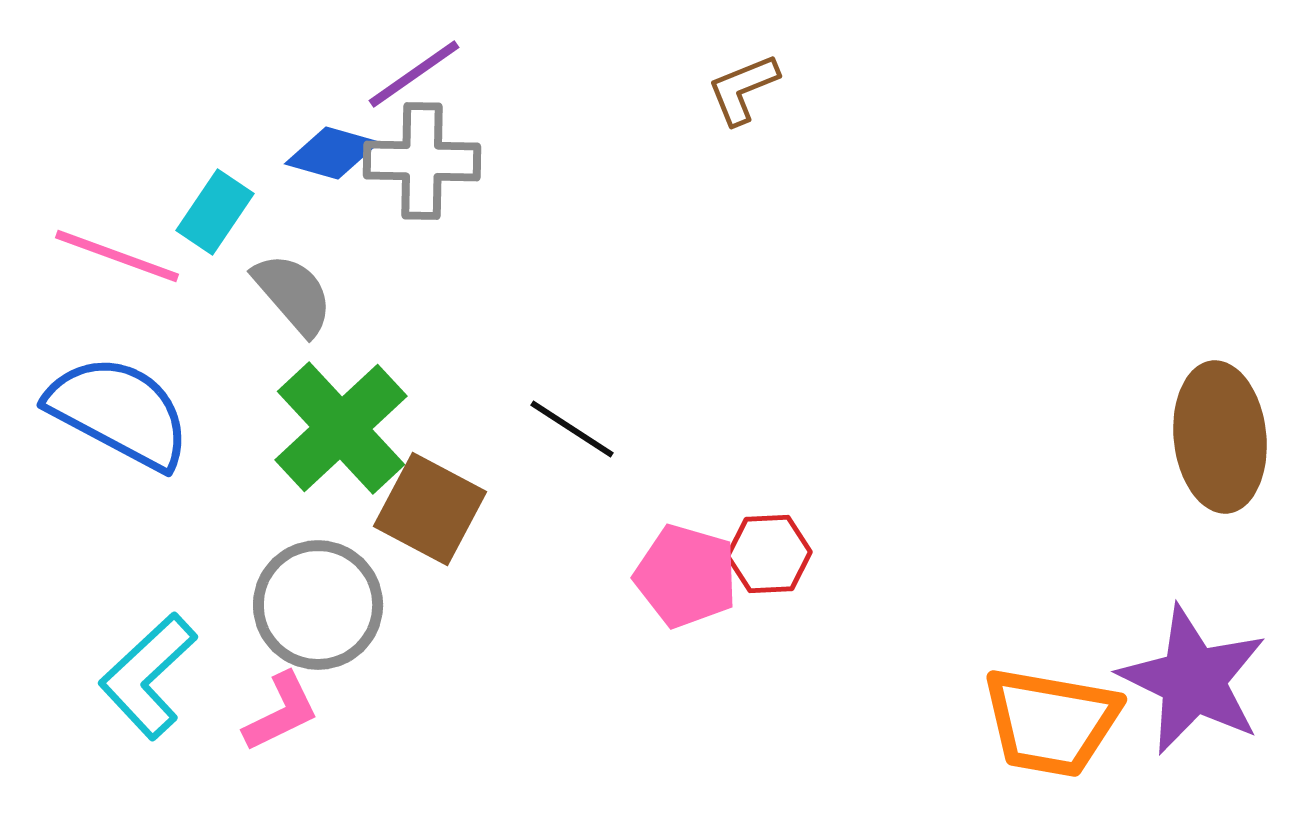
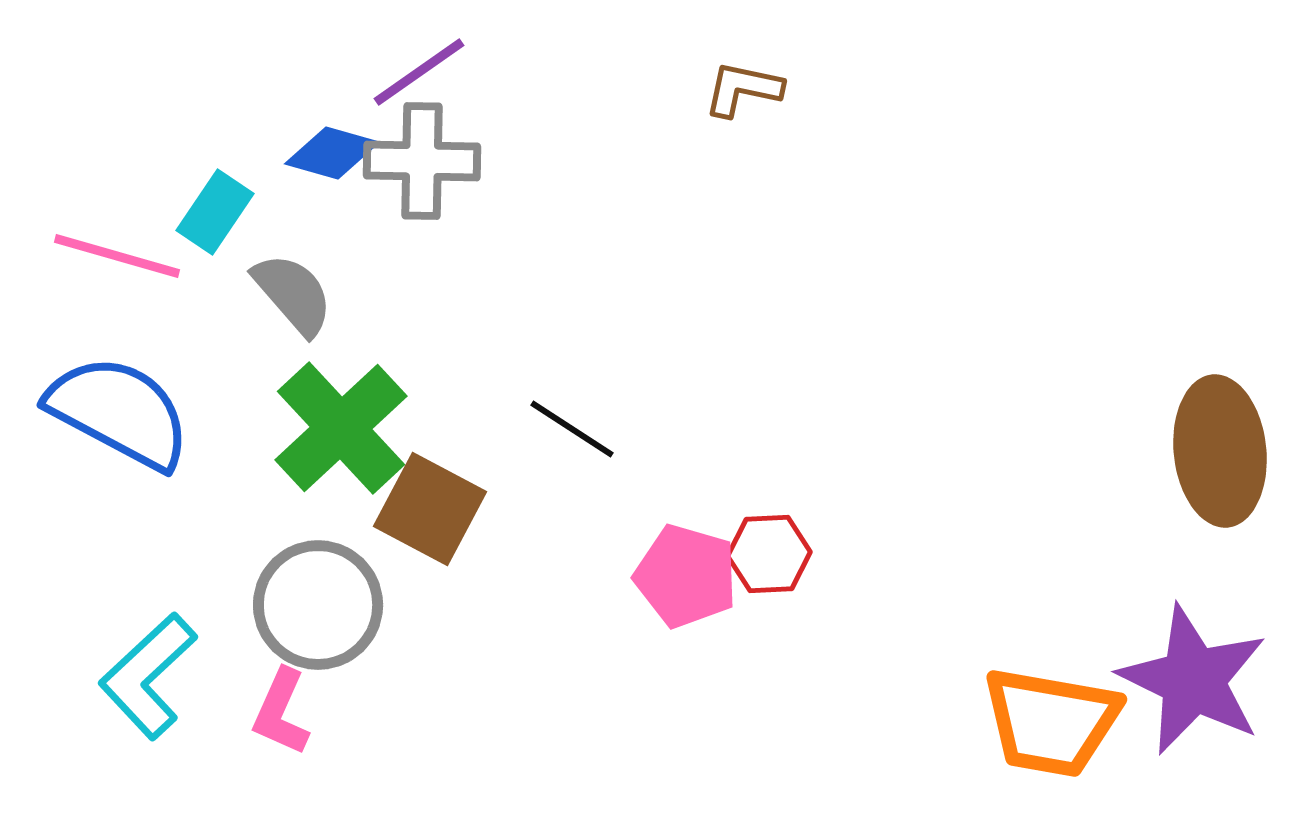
purple line: moved 5 px right, 2 px up
brown L-shape: rotated 34 degrees clockwise
pink line: rotated 4 degrees counterclockwise
brown ellipse: moved 14 px down
pink L-shape: rotated 140 degrees clockwise
